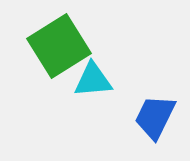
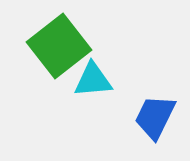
green square: rotated 6 degrees counterclockwise
